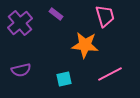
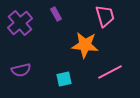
purple rectangle: rotated 24 degrees clockwise
pink line: moved 2 px up
